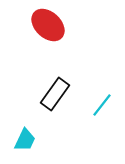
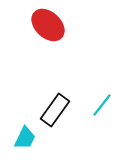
black rectangle: moved 16 px down
cyan trapezoid: moved 2 px up
